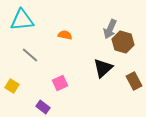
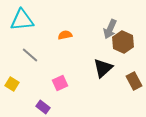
orange semicircle: rotated 24 degrees counterclockwise
brown hexagon: rotated 10 degrees clockwise
yellow square: moved 2 px up
